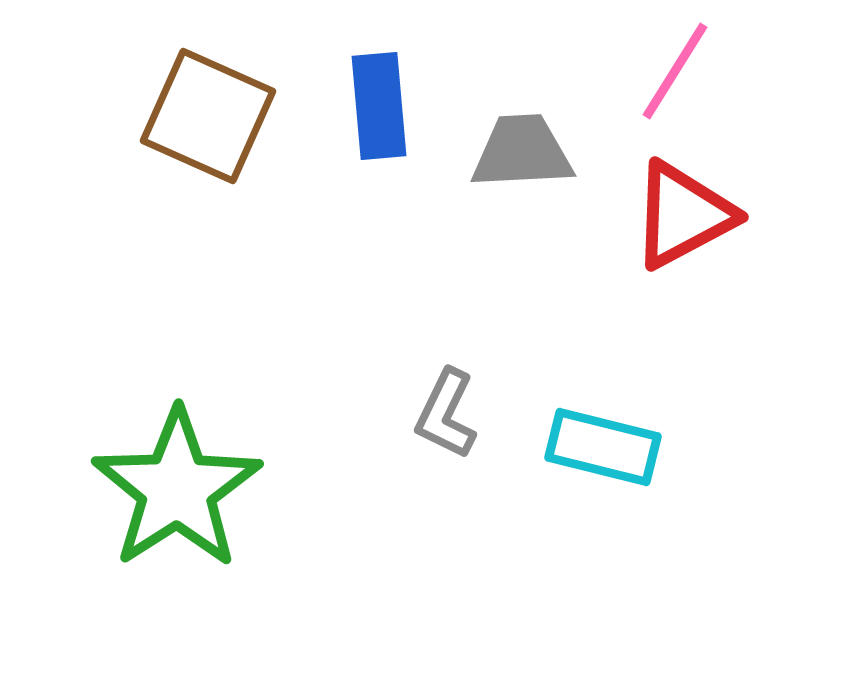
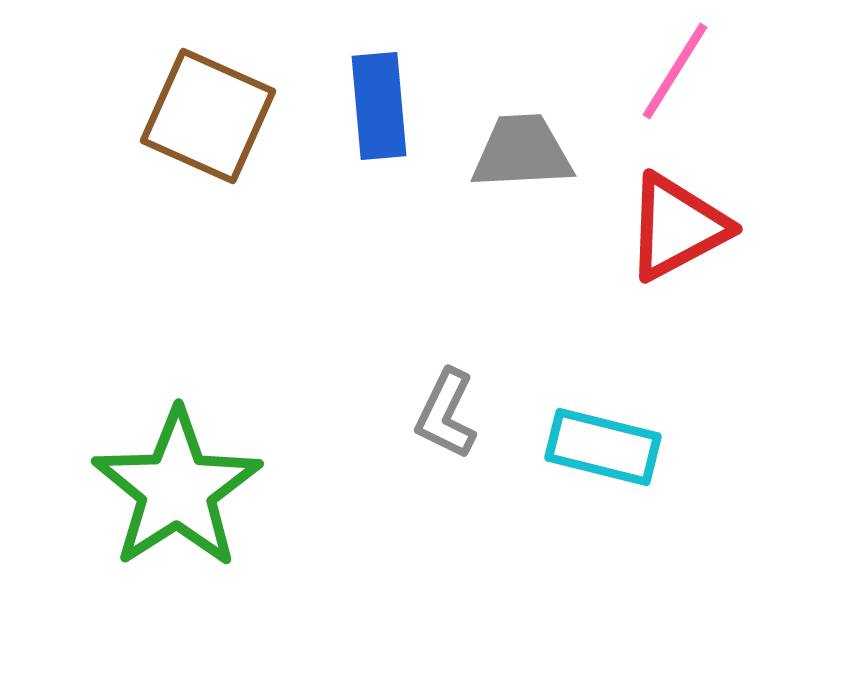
red triangle: moved 6 px left, 12 px down
